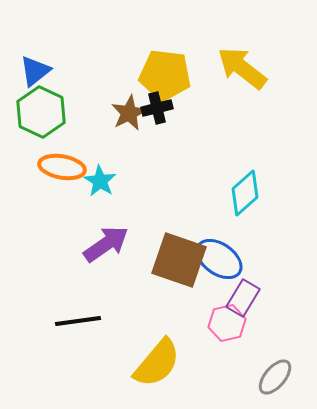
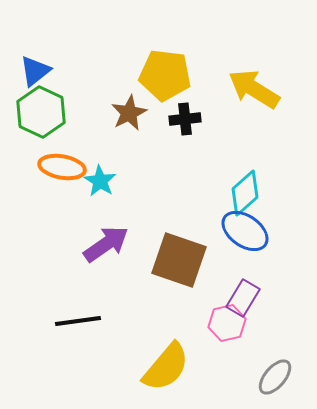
yellow arrow: moved 12 px right, 21 px down; rotated 6 degrees counterclockwise
black cross: moved 28 px right, 11 px down; rotated 8 degrees clockwise
blue ellipse: moved 26 px right, 28 px up
yellow semicircle: moved 9 px right, 4 px down
